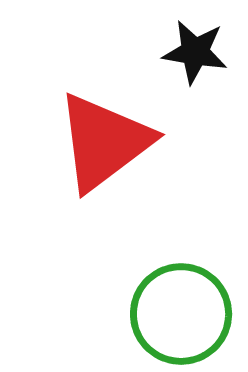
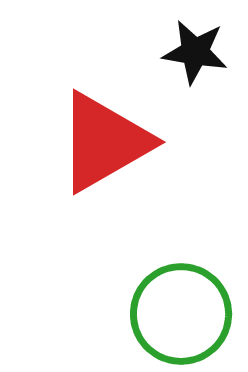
red triangle: rotated 7 degrees clockwise
